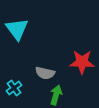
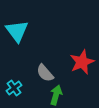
cyan triangle: moved 2 px down
red star: rotated 25 degrees counterclockwise
gray semicircle: rotated 36 degrees clockwise
